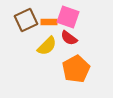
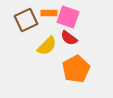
orange rectangle: moved 9 px up
